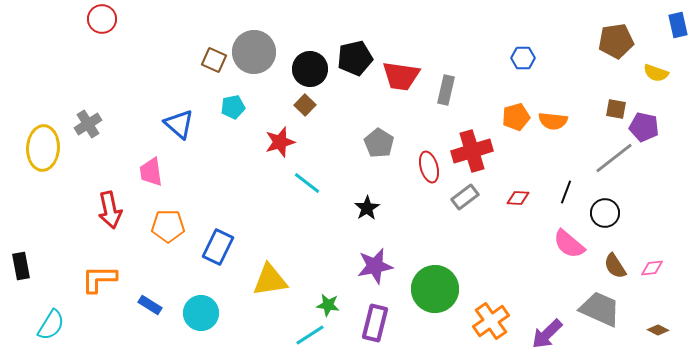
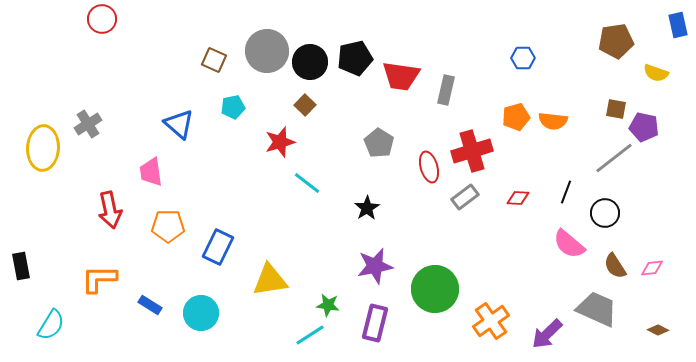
gray circle at (254, 52): moved 13 px right, 1 px up
black circle at (310, 69): moved 7 px up
gray trapezoid at (600, 309): moved 3 px left
